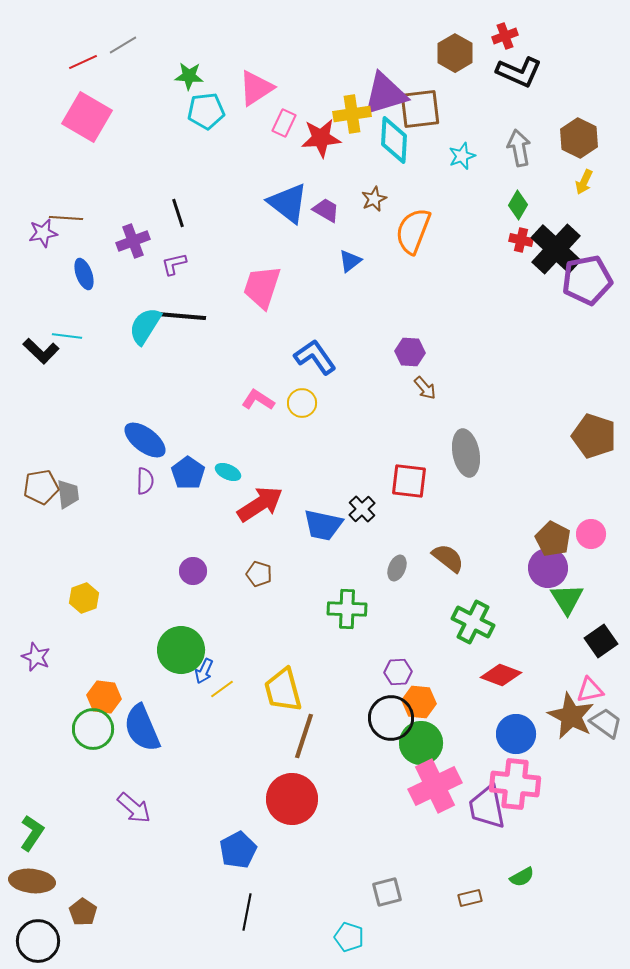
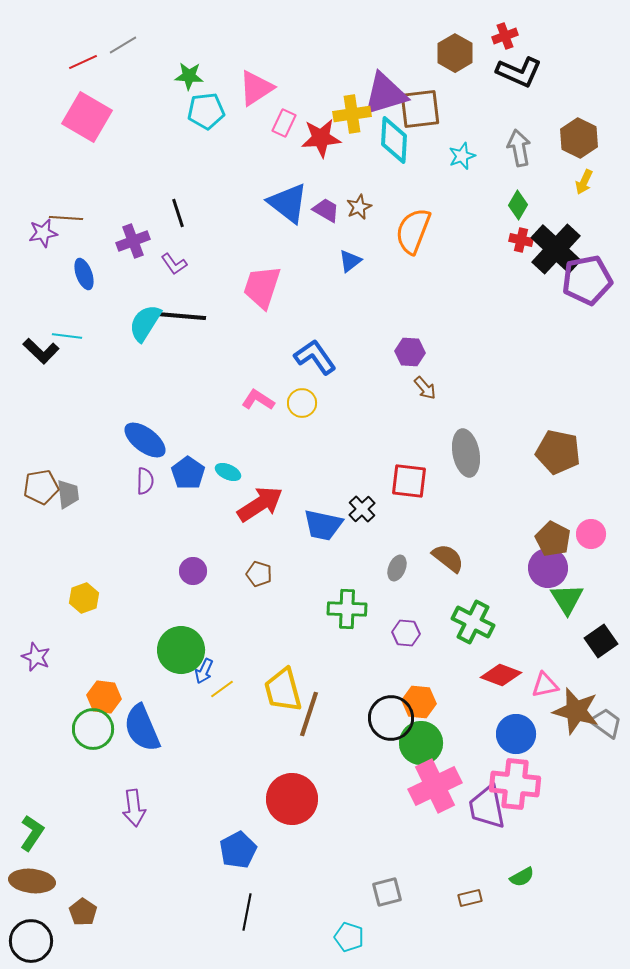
brown star at (374, 199): moved 15 px left, 8 px down
purple L-shape at (174, 264): rotated 112 degrees counterclockwise
cyan semicircle at (145, 326): moved 3 px up
brown pentagon at (594, 436): moved 36 px left, 16 px down; rotated 6 degrees counterclockwise
purple hexagon at (398, 672): moved 8 px right, 39 px up; rotated 8 degrees clockwise
pink triangle at (590, 690): moved 45 px left, 5 px up
brown star at (571, 716): moved 5 px right, 5 px up; rotated 12 degrees counterclockwise
brown line at (304, 736): moved 5 px right, 22 px up
purple arrow at (134, 808): rotated 42 degrees clockwise
black circle at (38, 941): moved 7 px left
